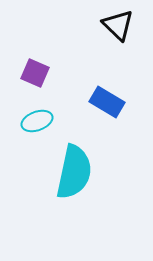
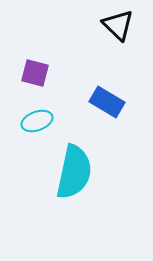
purple square: rotated 8 degrees counterclockwise
